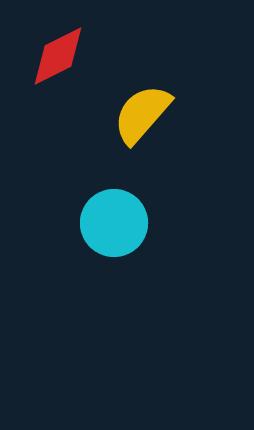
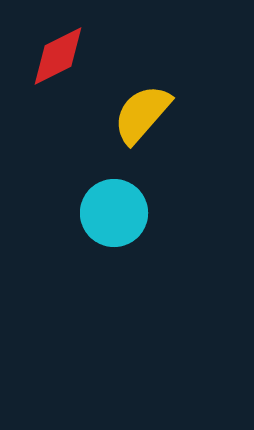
cyan circle: moved 10 px up
